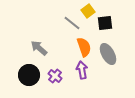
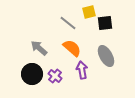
yellow square: moved 1 px right, 1 px down; rotated 24 degrees clockwise
gray line: moved 4 px left
orange semicircle: moved 12 px left, 1 px down; rotated 30 degrees counterclockwise
gray ellipse: moved 2 px left, 2 px down
black circle: moved 3 px right, 1 px up
